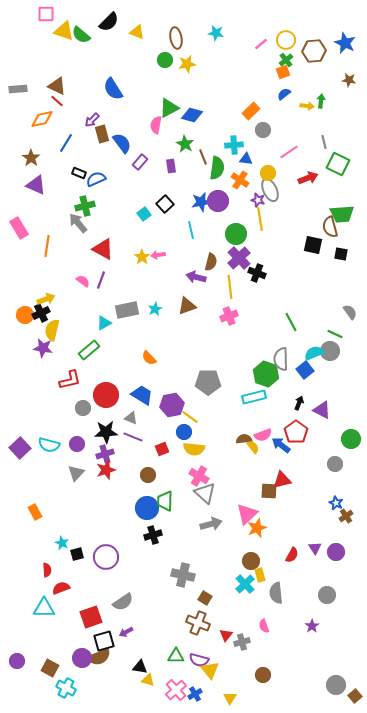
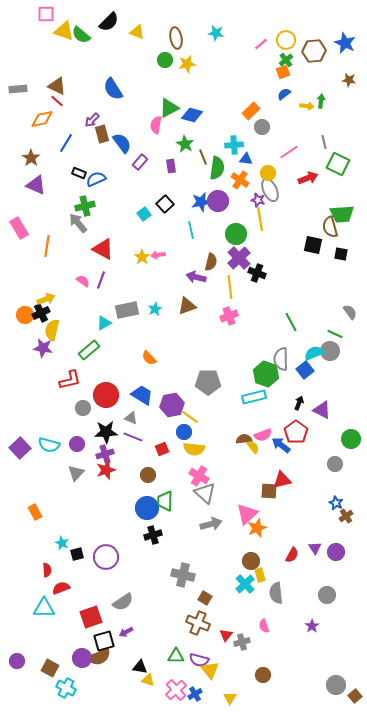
gray circle at (263, 130): moved 1 px left, 3 px up
